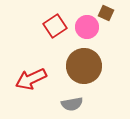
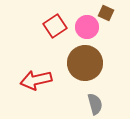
brown circle: moved 1 px right, 3 px up
red arrow: moved 5 px right, 1 px down; rotated 12 degrees clockwise
gray semicircle: moved 23 px right; rotated 95 degrees counterclockwise
